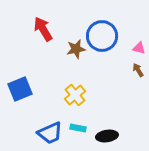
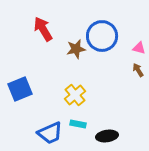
cyan rectangle: moved 4 px up
